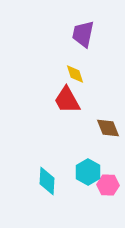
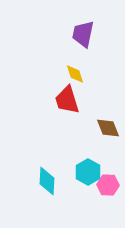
red trapezoid: rotated 12 degrees clockwise
